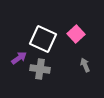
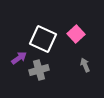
gray cross: moved 1 px left, 1 px down; rotated 24 degrees counterclockwise
